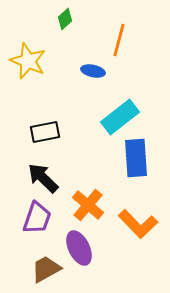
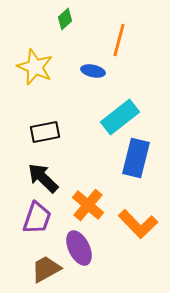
yellow star: moved 7 px right, 6 px down
blue rectangle: rotated 18 degrees clockwise
